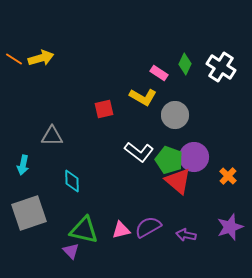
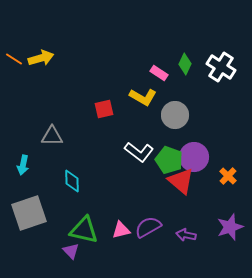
red triangle: moved 3 px right
